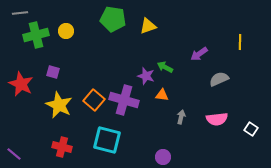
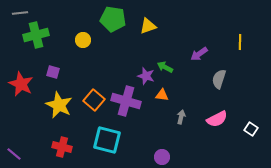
yellow circle: moved 17 px right, 9 px down
gray semicircle: rotated 48 degrees counterclockwise
purple cross: moved 2 px right, 1 px down
pink semicircle: rotated 20 degrees counterclockwise
purple circle: moved 1 px left
